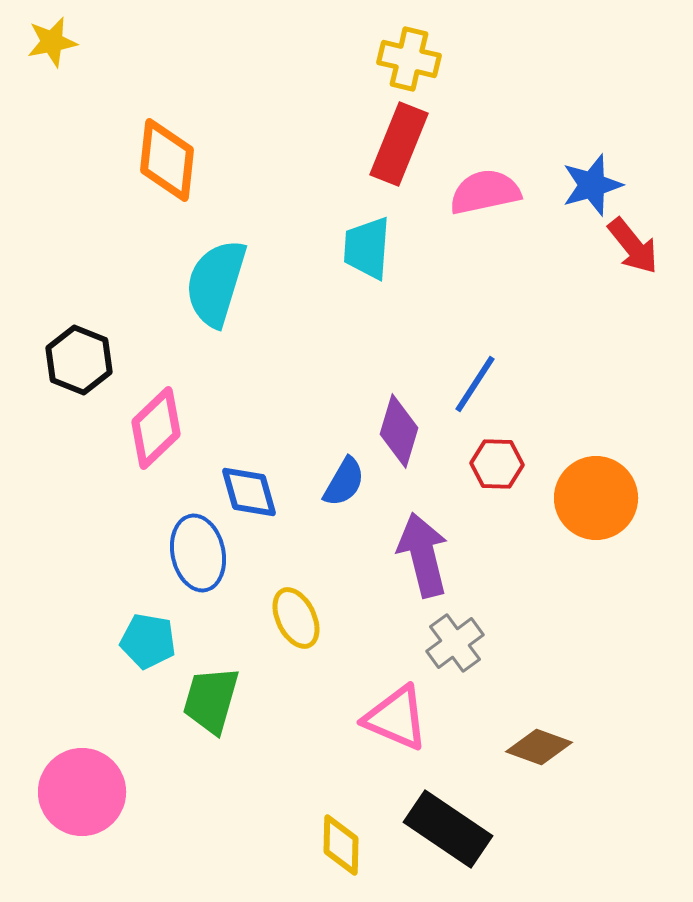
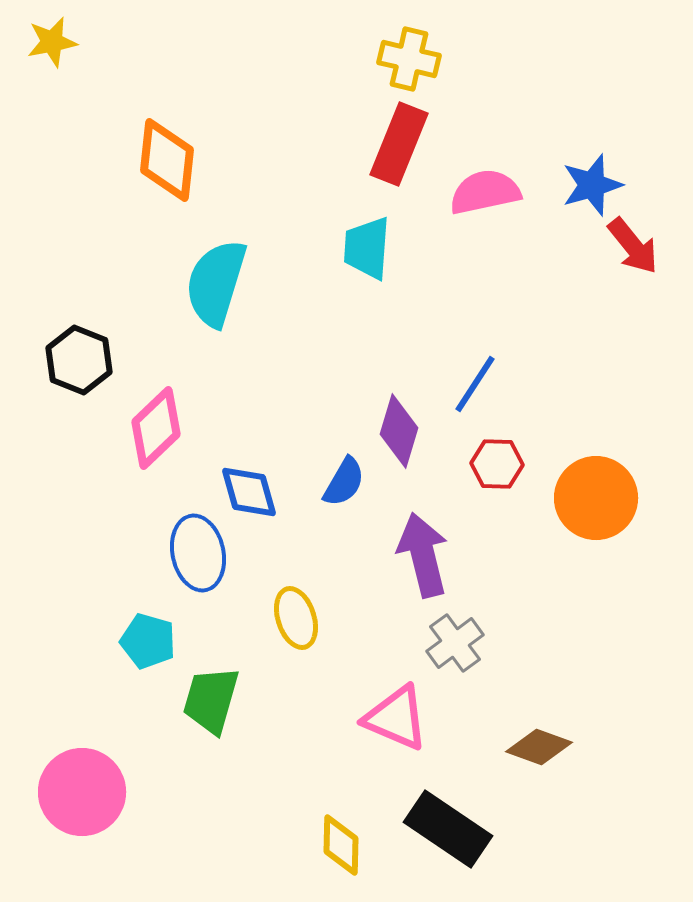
yellow ellipse: rotated 8 degrees clockwise
cyan pentagon: rotated 6 degrees clockwise
